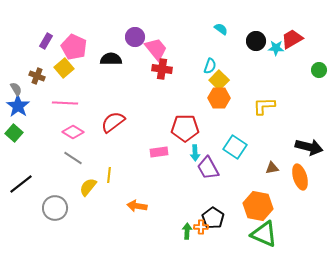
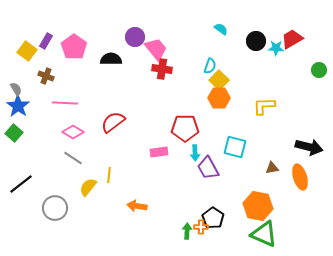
pink pentagon at (74, 47): rotated 10 degrees clockwise
yellow square at (64, 68): moved 37 px left, 17 px up; rotated 12 degrees counterclockwise
brown cross at (37, 76): moved 9 px right
cyan square at (235, 147): rotated 20 degrees counterclockwise
